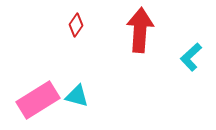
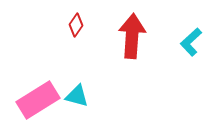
red arrow: moved 8 px left, 6 px down
cyan L-shape: moved 15 px up
